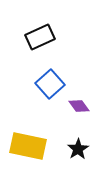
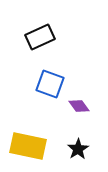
blue square: rotated 28 degrees counterclockwise
